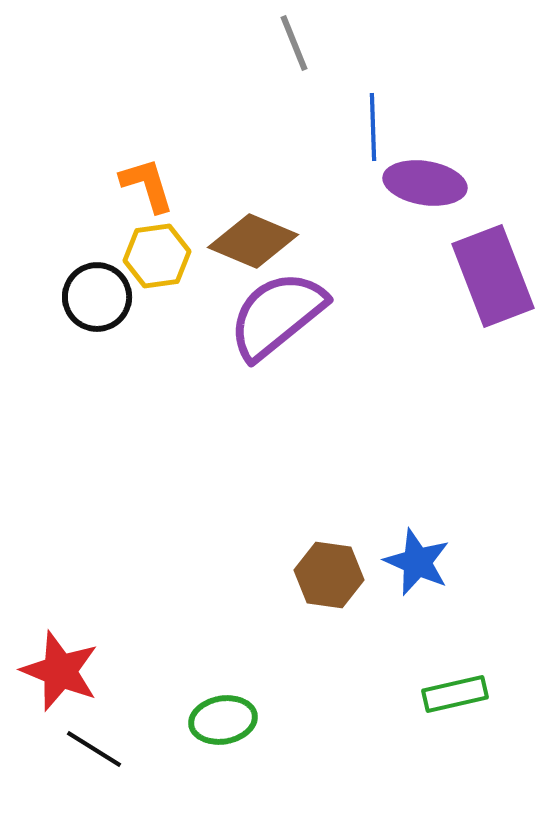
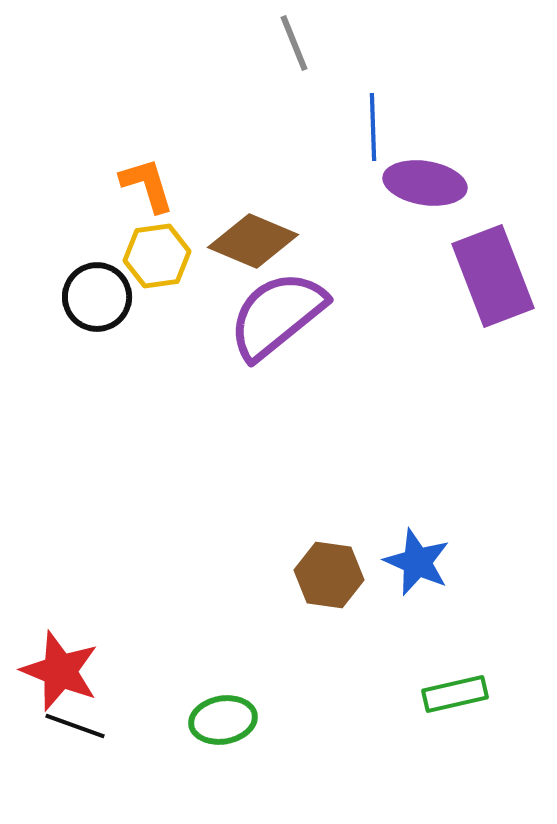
black line: moved 19 px left, 23 px up; rotated 12 degrees counterclockwise
